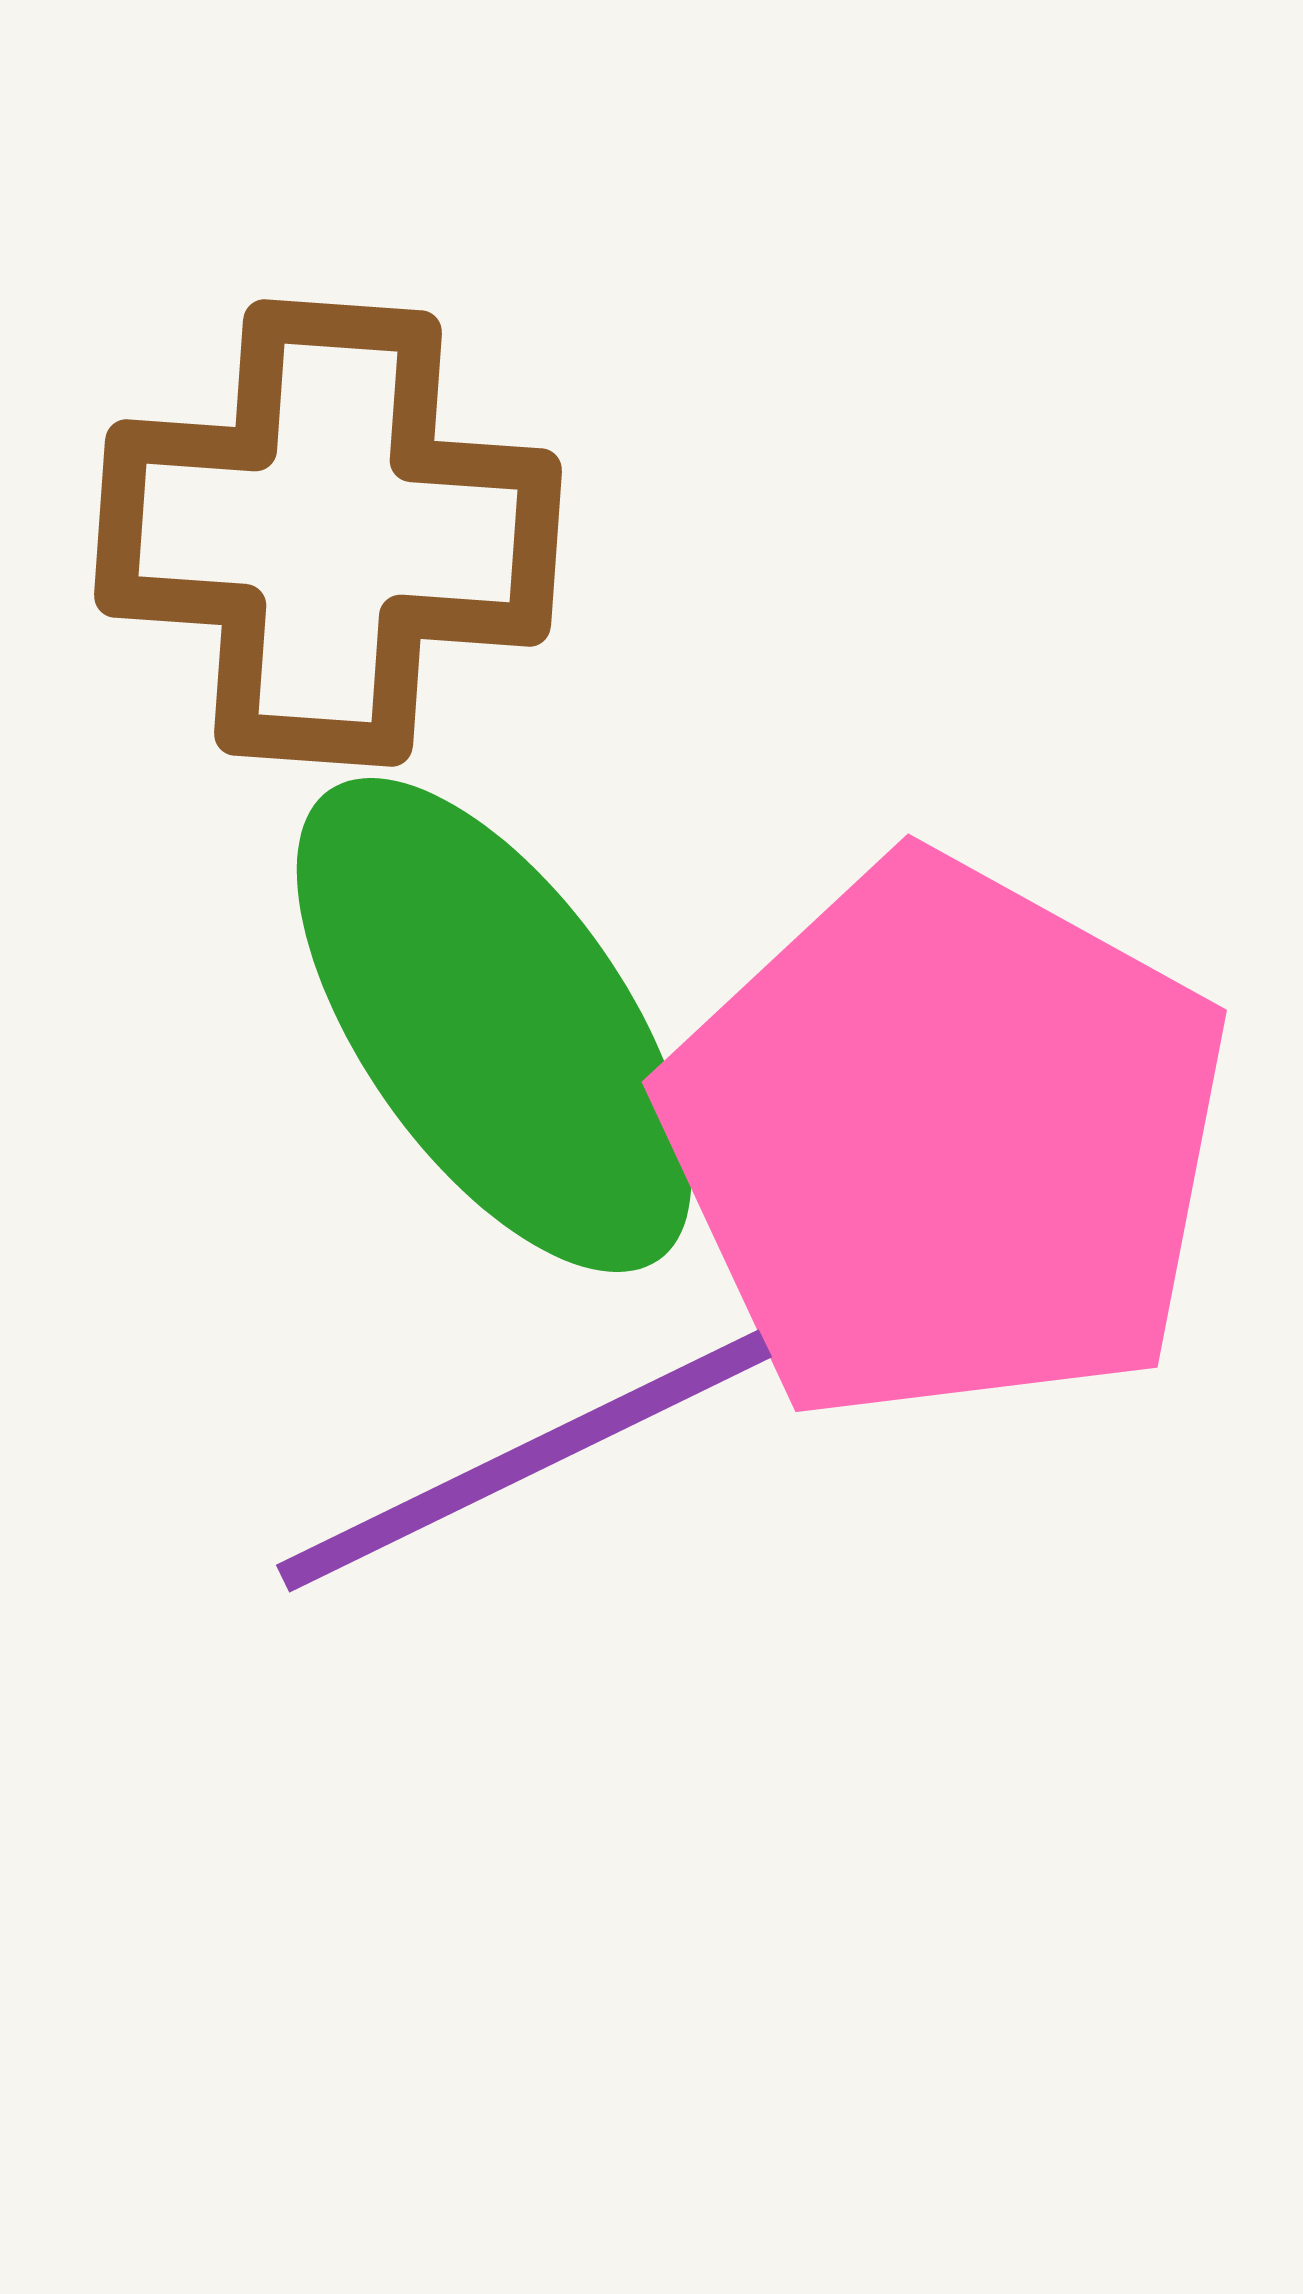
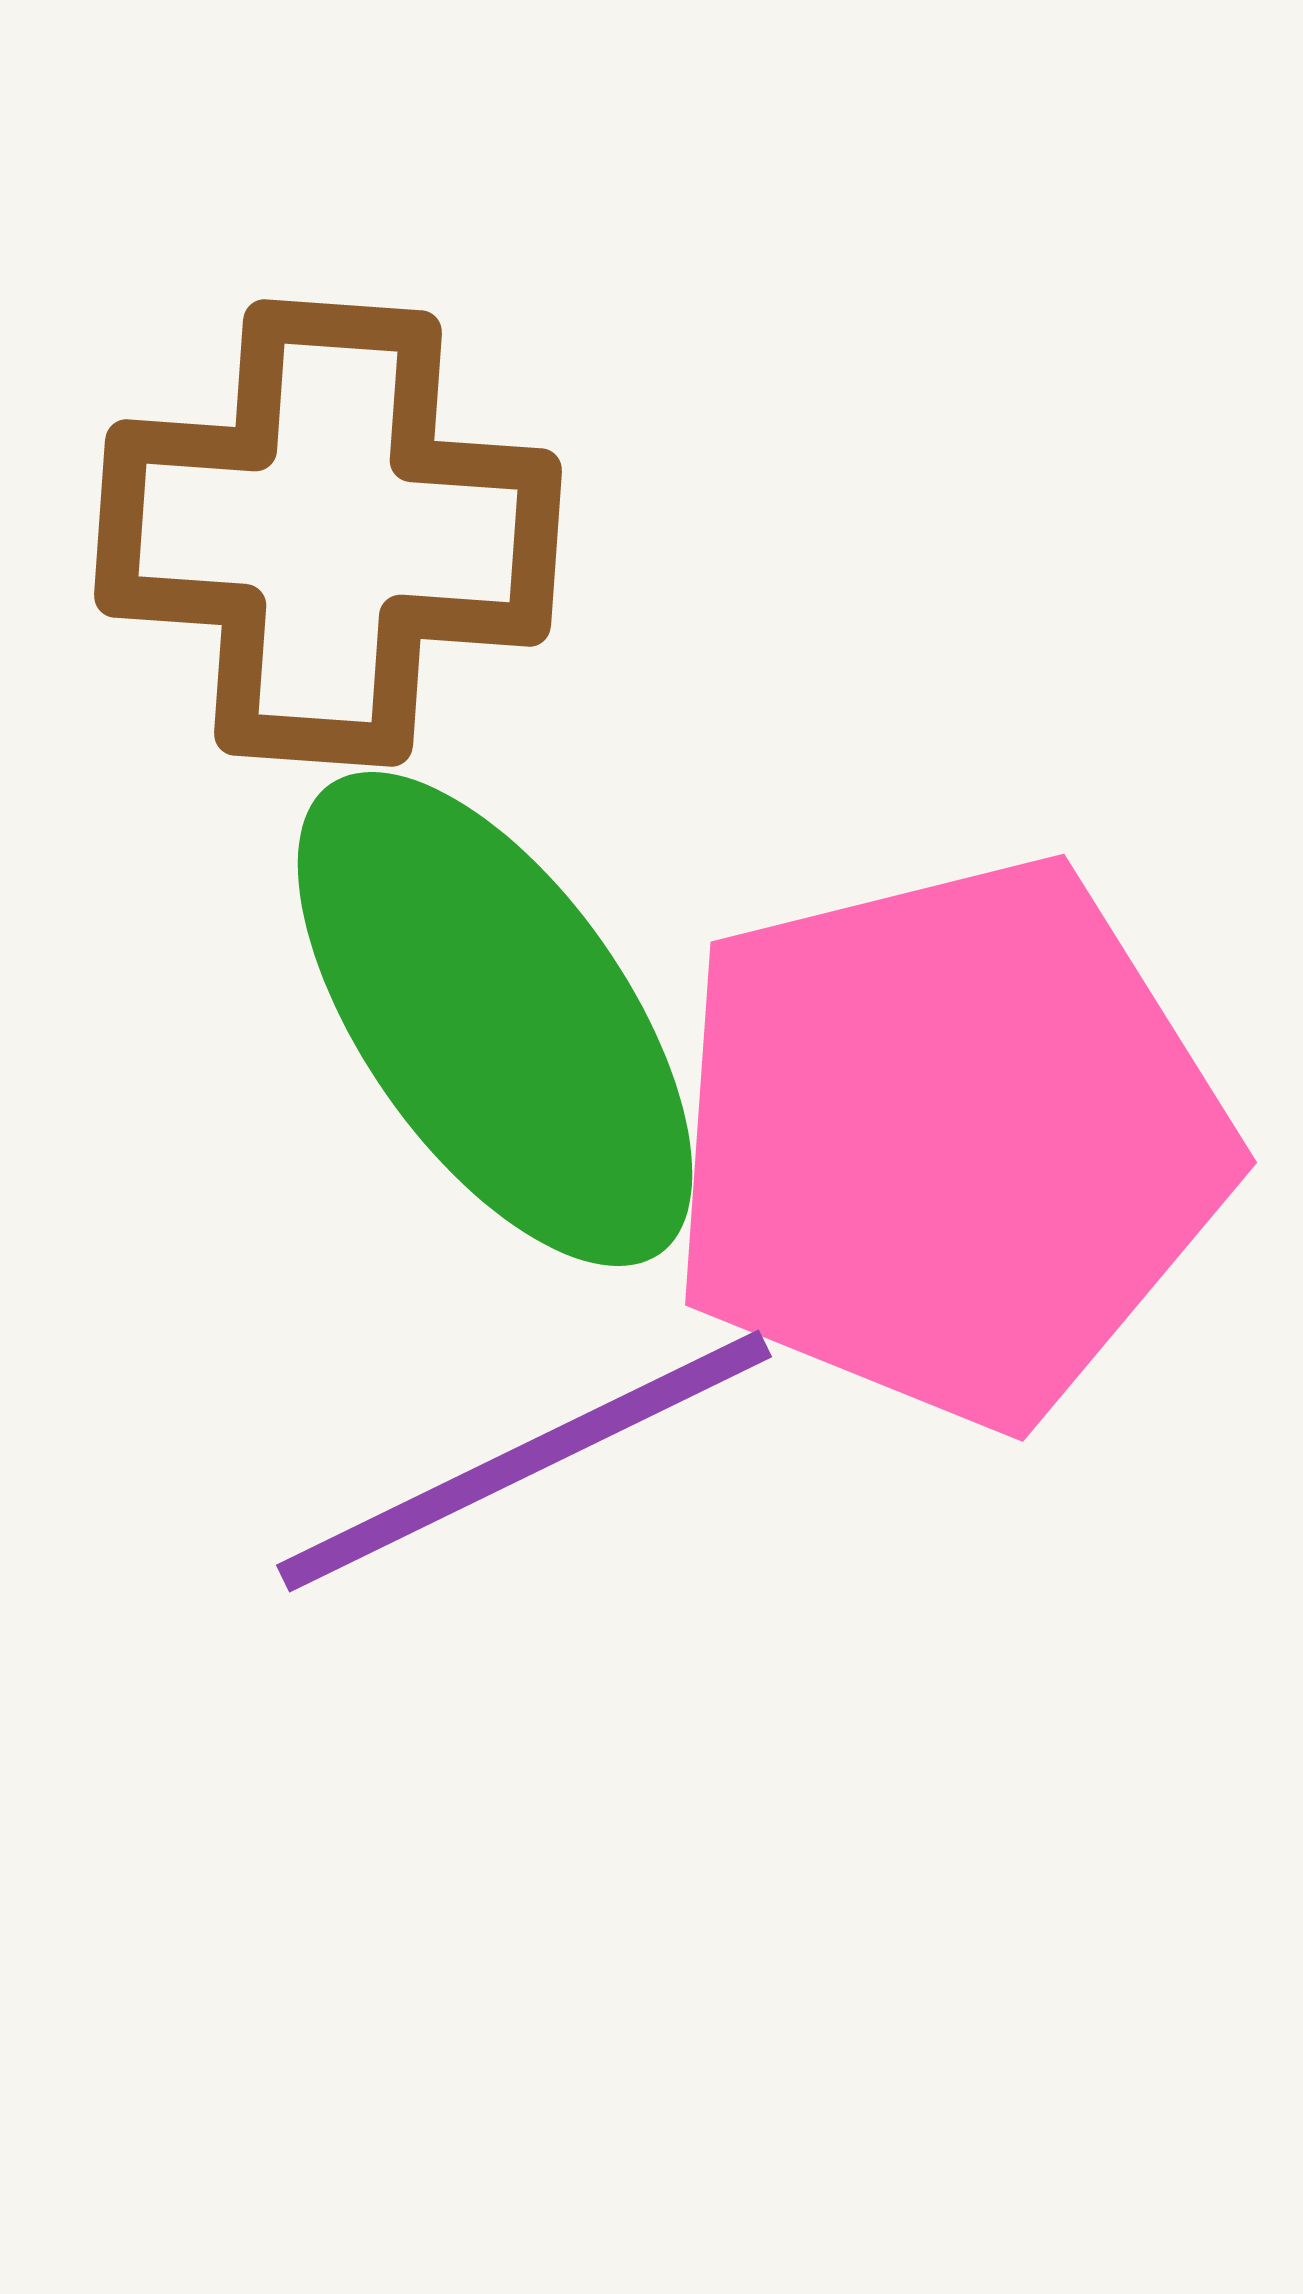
green ellipse: moved 1 px right, 6 px up
pink pentagon: moved 2 px right; rotated 29 degrees clockwise
